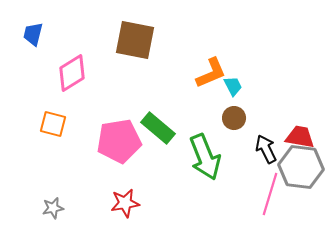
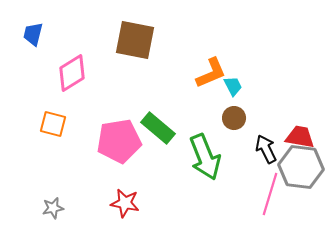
red star: rotated 20 degrees clockwise
